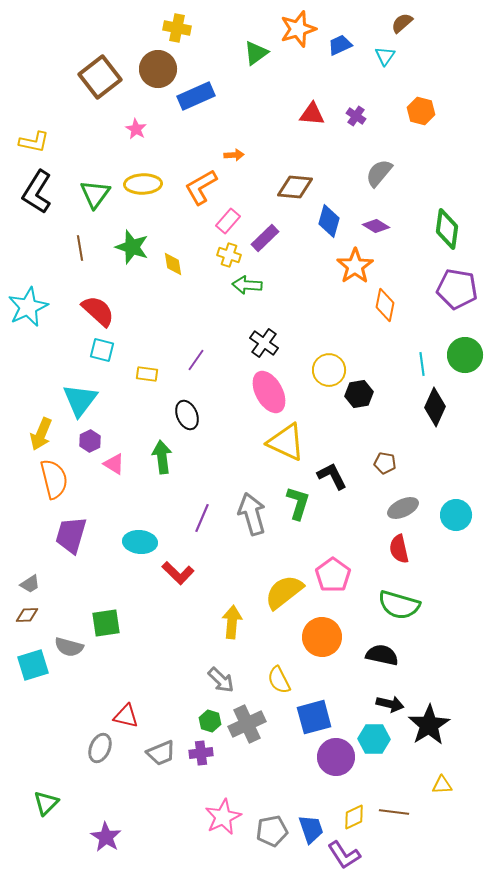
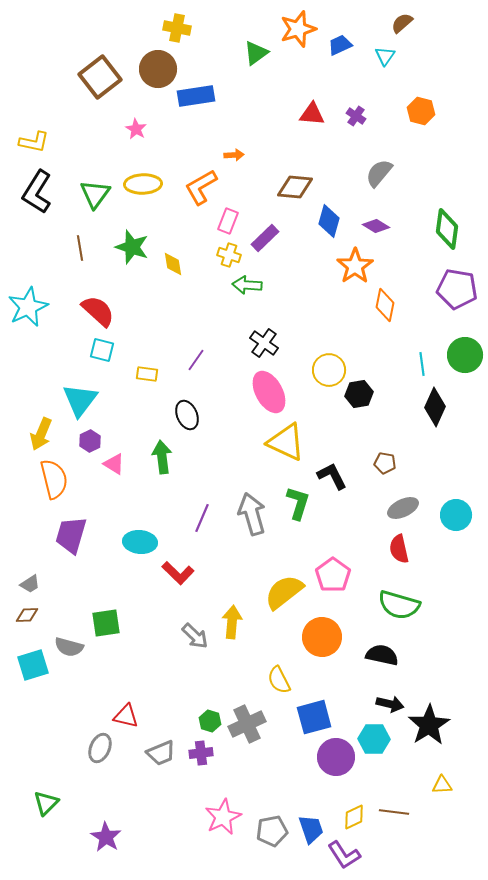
blue rectangle at (196, 96): rotated 15 degrees clockwise
pink rectangle at (228, 221): rotated 20 degrees counterclockwise
gray arrow at (221, 680): moved 26 px left, 44 px up
